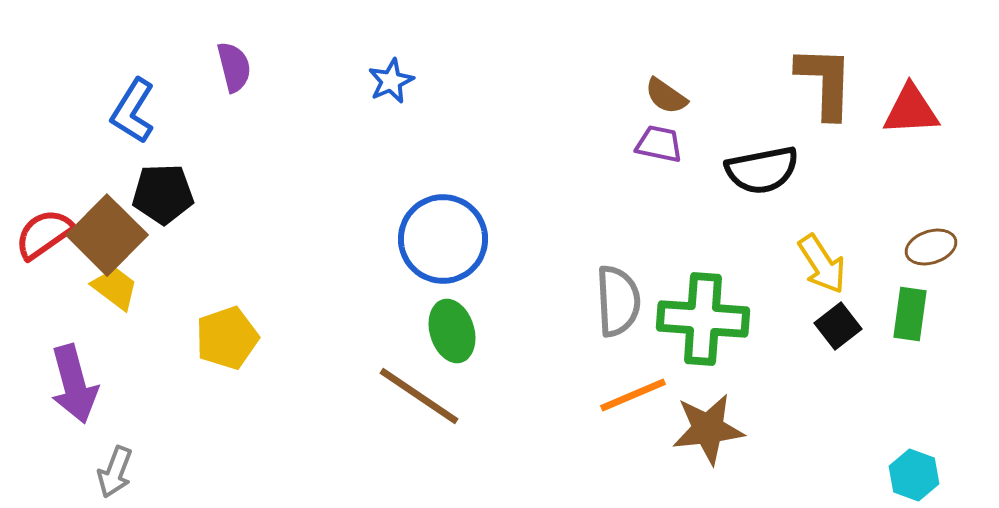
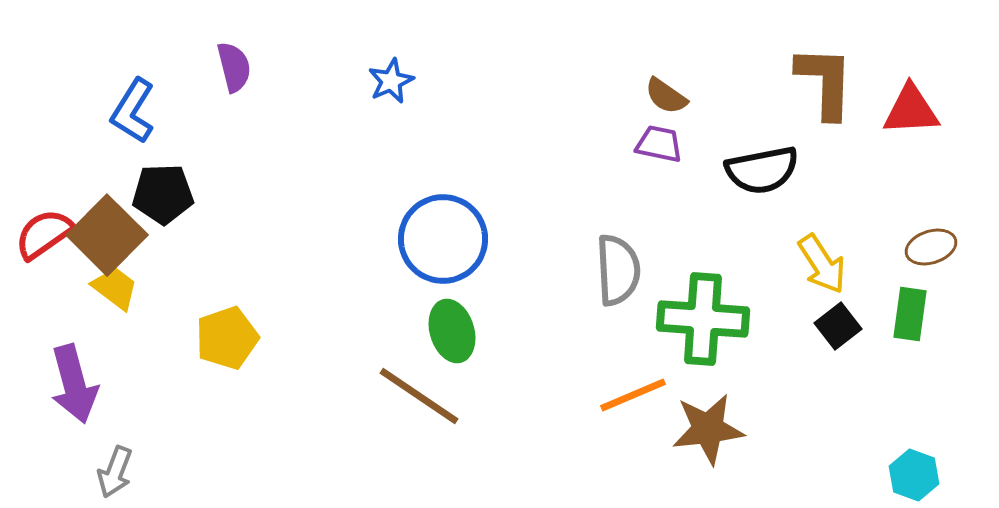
gray semicircle: moved 31 px up
